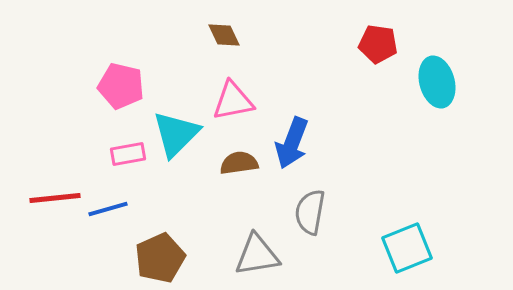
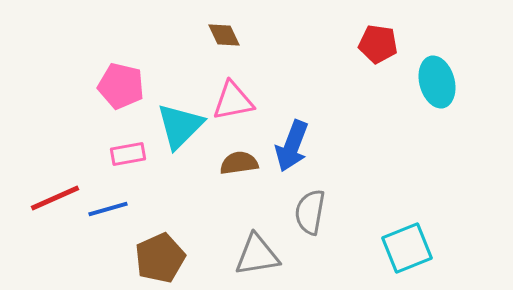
cyan triangle: moved 4 px right, 8 px up
blue arrow: moved 3 px down
red line: rotated 18 degrees counterclockwise
